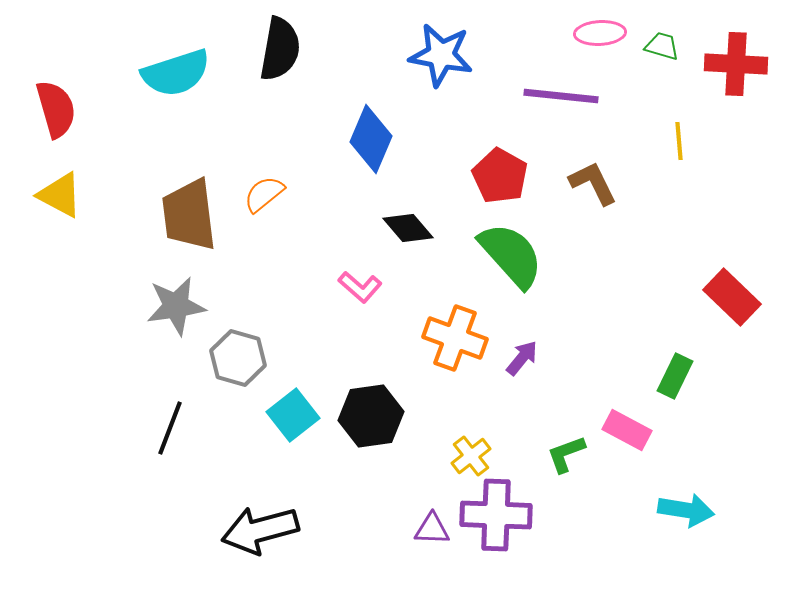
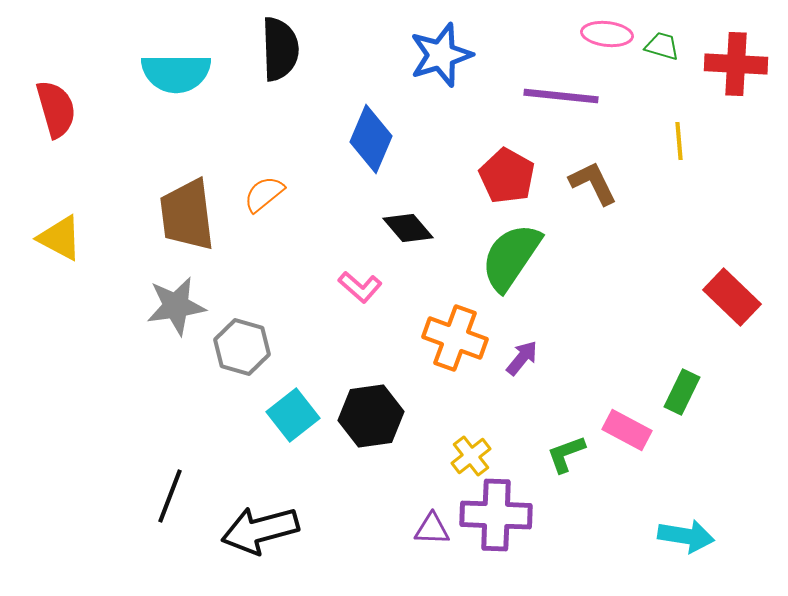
pink ellipse: moved 7 px right, 1 px down; rotated 9 degrees clockwise
black semicircle: rotated 12 degrees counterclockwise
blue star: rotated 28 degrees counterclockwise
cyan semicircle: rotated 18 degrees clockwise
red pentagon: moved 7 px right
yellow triangle: moved 43 px down
brown trapezoid: moved 2 px left
green semicircle: moved 2 px down; rotated 104 degrees counterclockwise
gray hexagon: moved 4 px right, 11 px up
green rectangle: moved 7 px right, 16 px down
black line: moved 68 px down
cyan arrow: moved 26 px down
